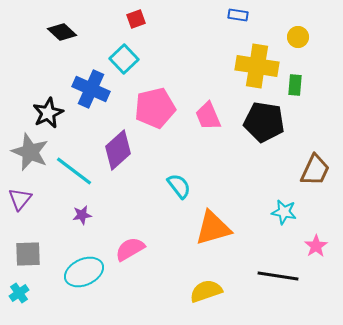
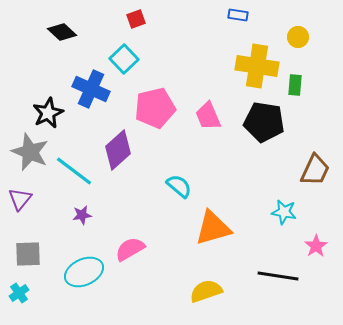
cyan semicircle: rotated 12 degrees counterclockwise
